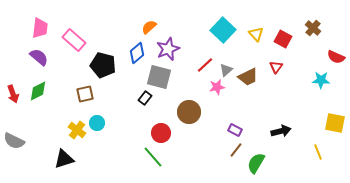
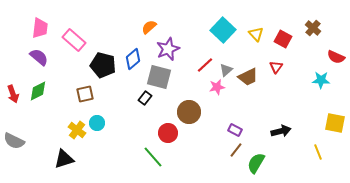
blue diamond: moved 4 px left, 6 px down
red circle: moved 7 px right
